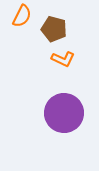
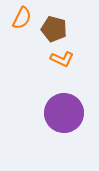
orange semicircle: moved 2 px down
orange L-shape: moved 1 px left
